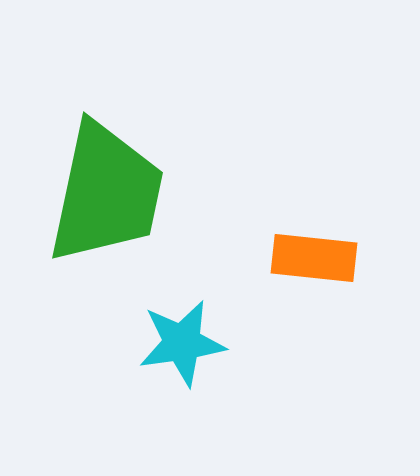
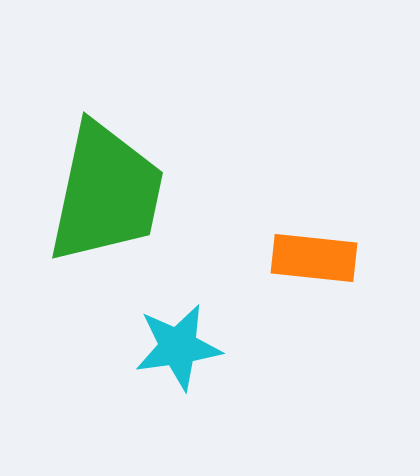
cyan star: moved 4 px left, 4 px down
